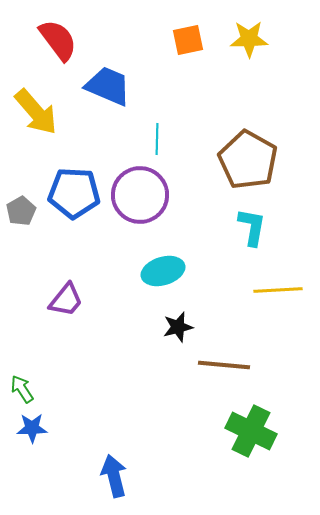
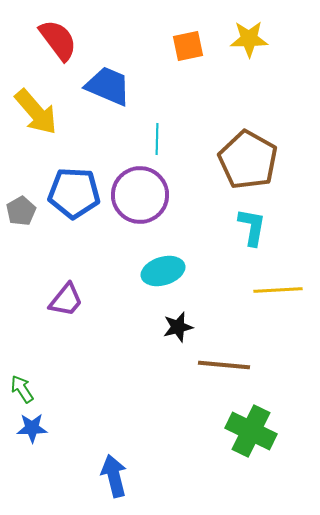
orange square: moved 6 px down
